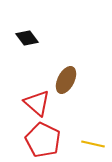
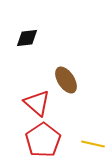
black diamond: rotated 60 degrees counterclockwise
brown ellipse: rotated 60 degrees counterclockwise
red pentagon: rotated 12 degrees clockwise
